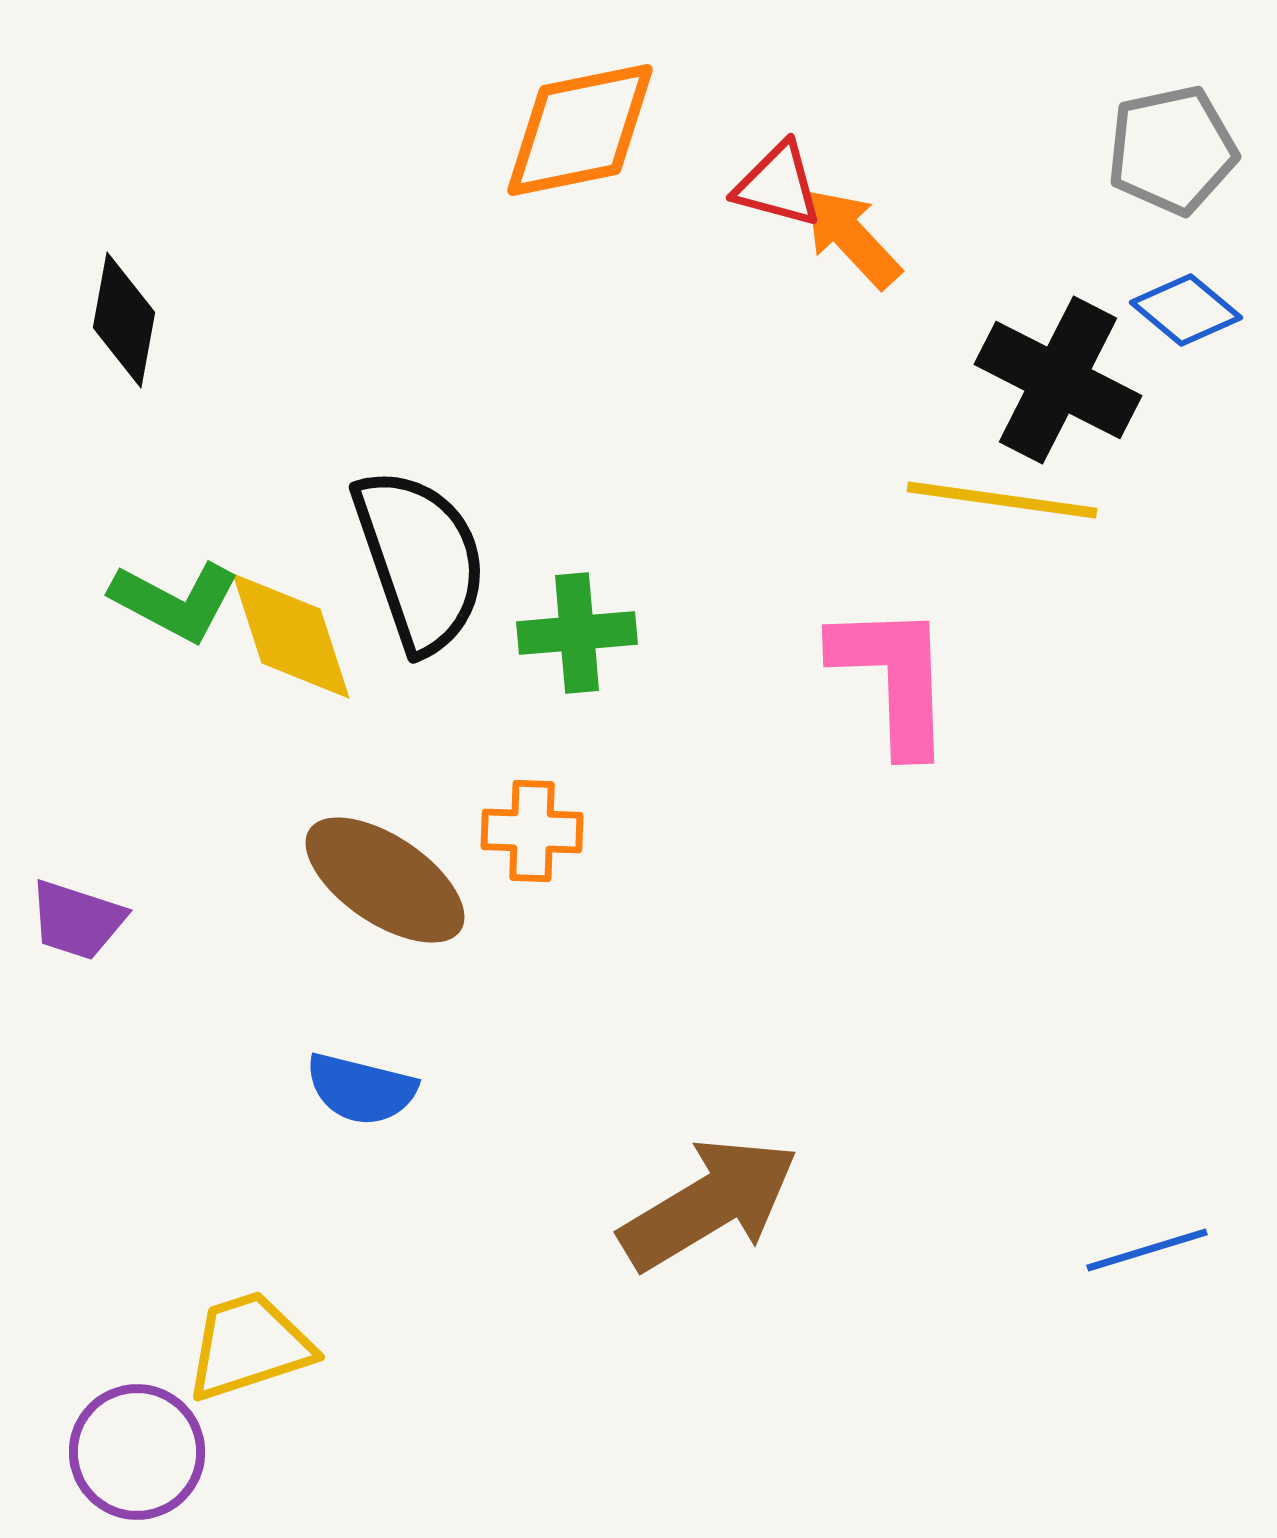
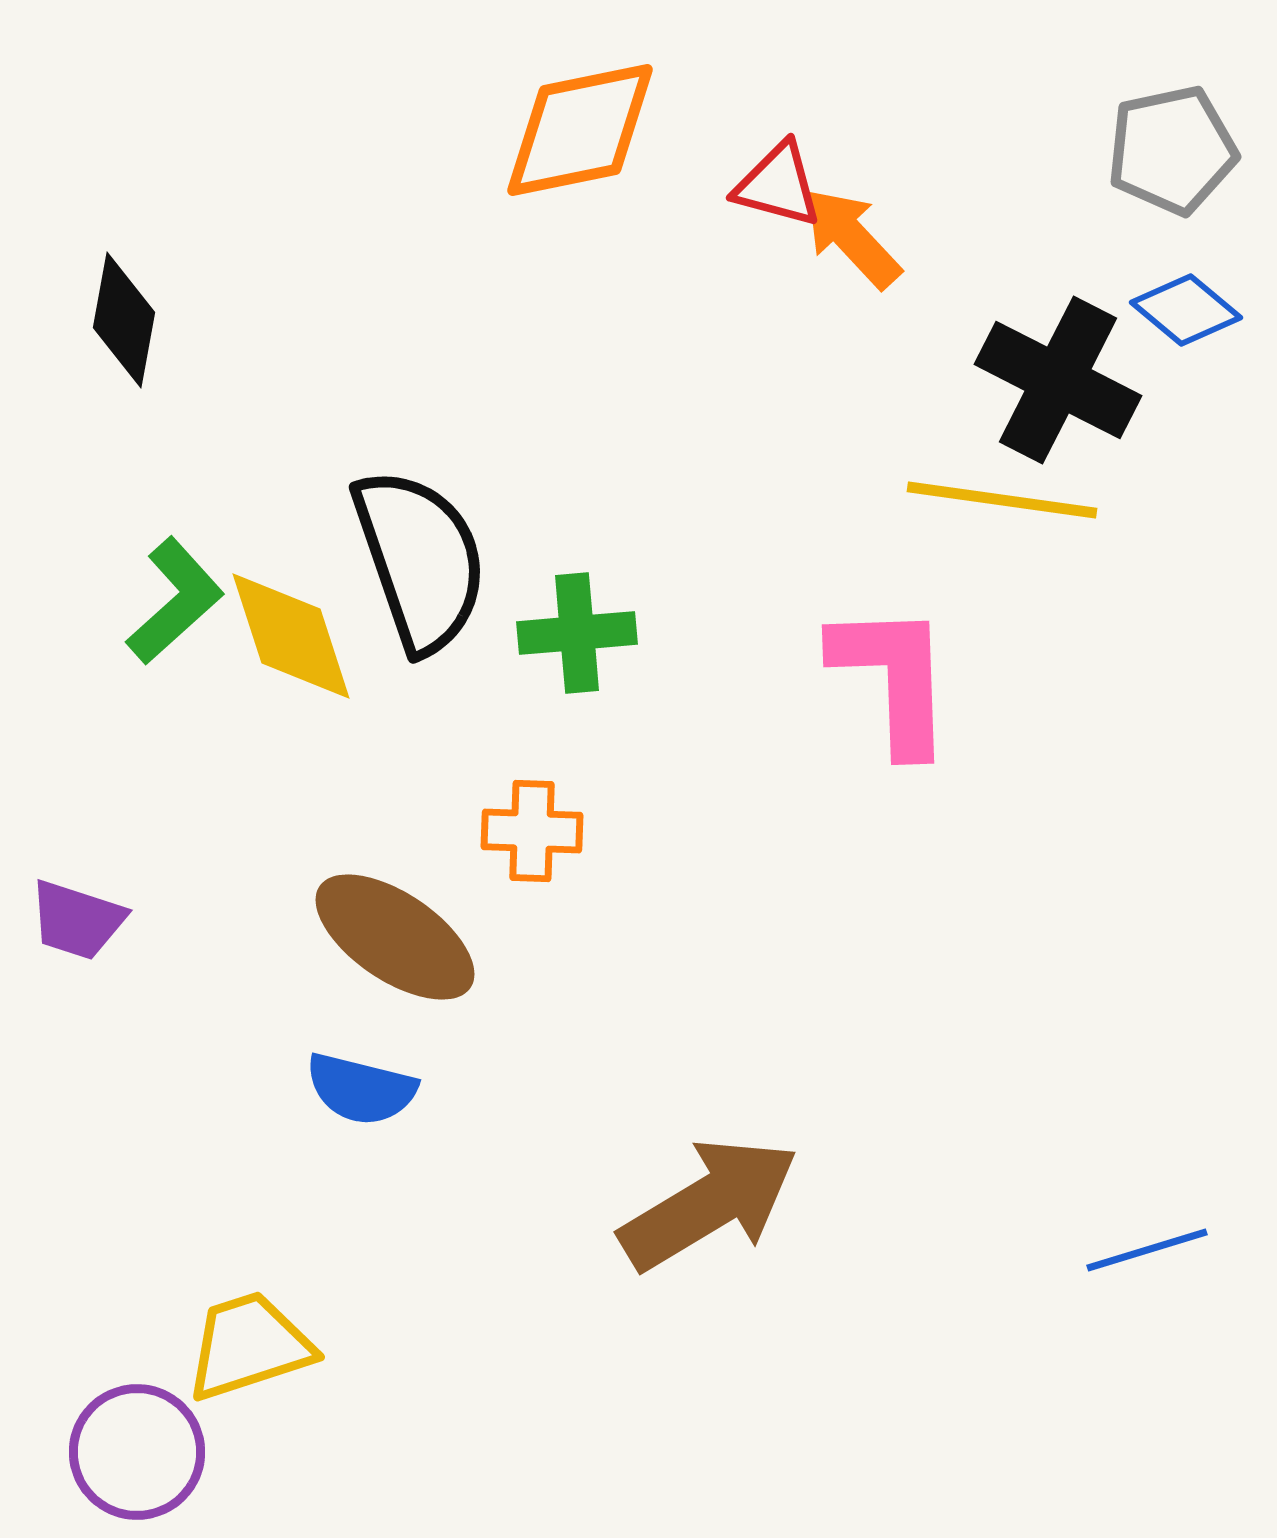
green L-shape: rotated 70 degrees counterclockwise
brown ellipse: moved 10 px right, 57 px down
